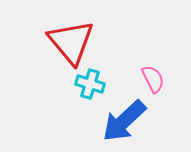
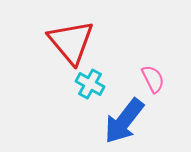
cyan cross: rotated 12 degrees clockwise
blue arrow: rotated 9 degrees counterclockwise
